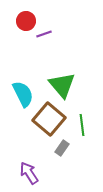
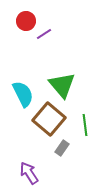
purple line: rotated 14 degrees counterclockwise
green line: moved 3 px right
